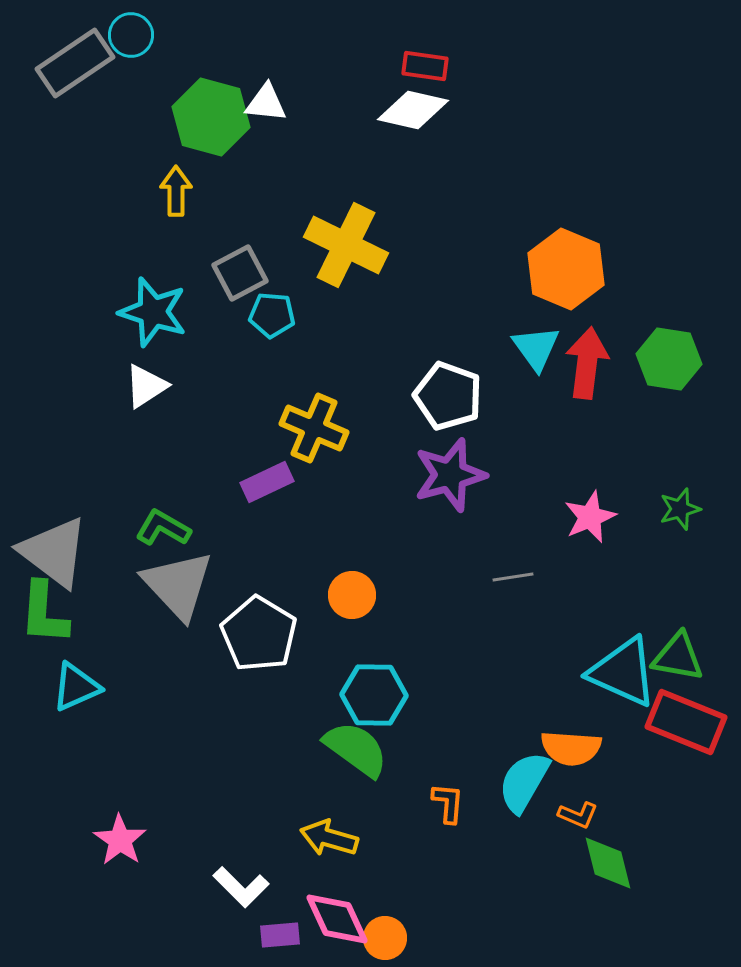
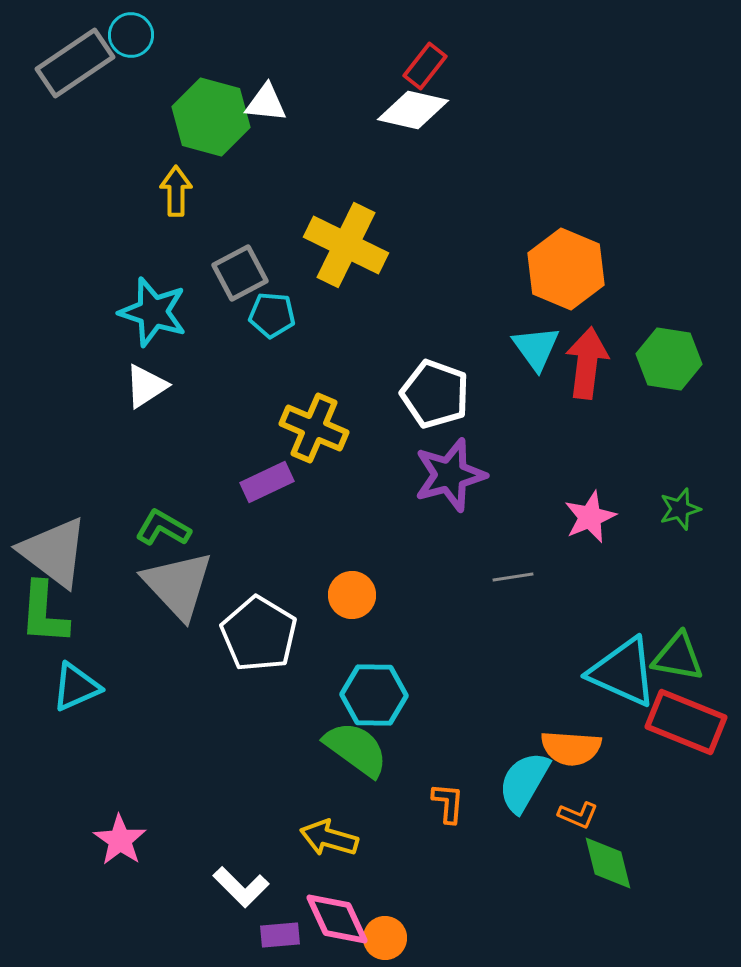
red rectangle at (425, 66): rotated 60 degrees counterclockwise
white pentagon at (448, 396): moved 13 px left, 2 px up
